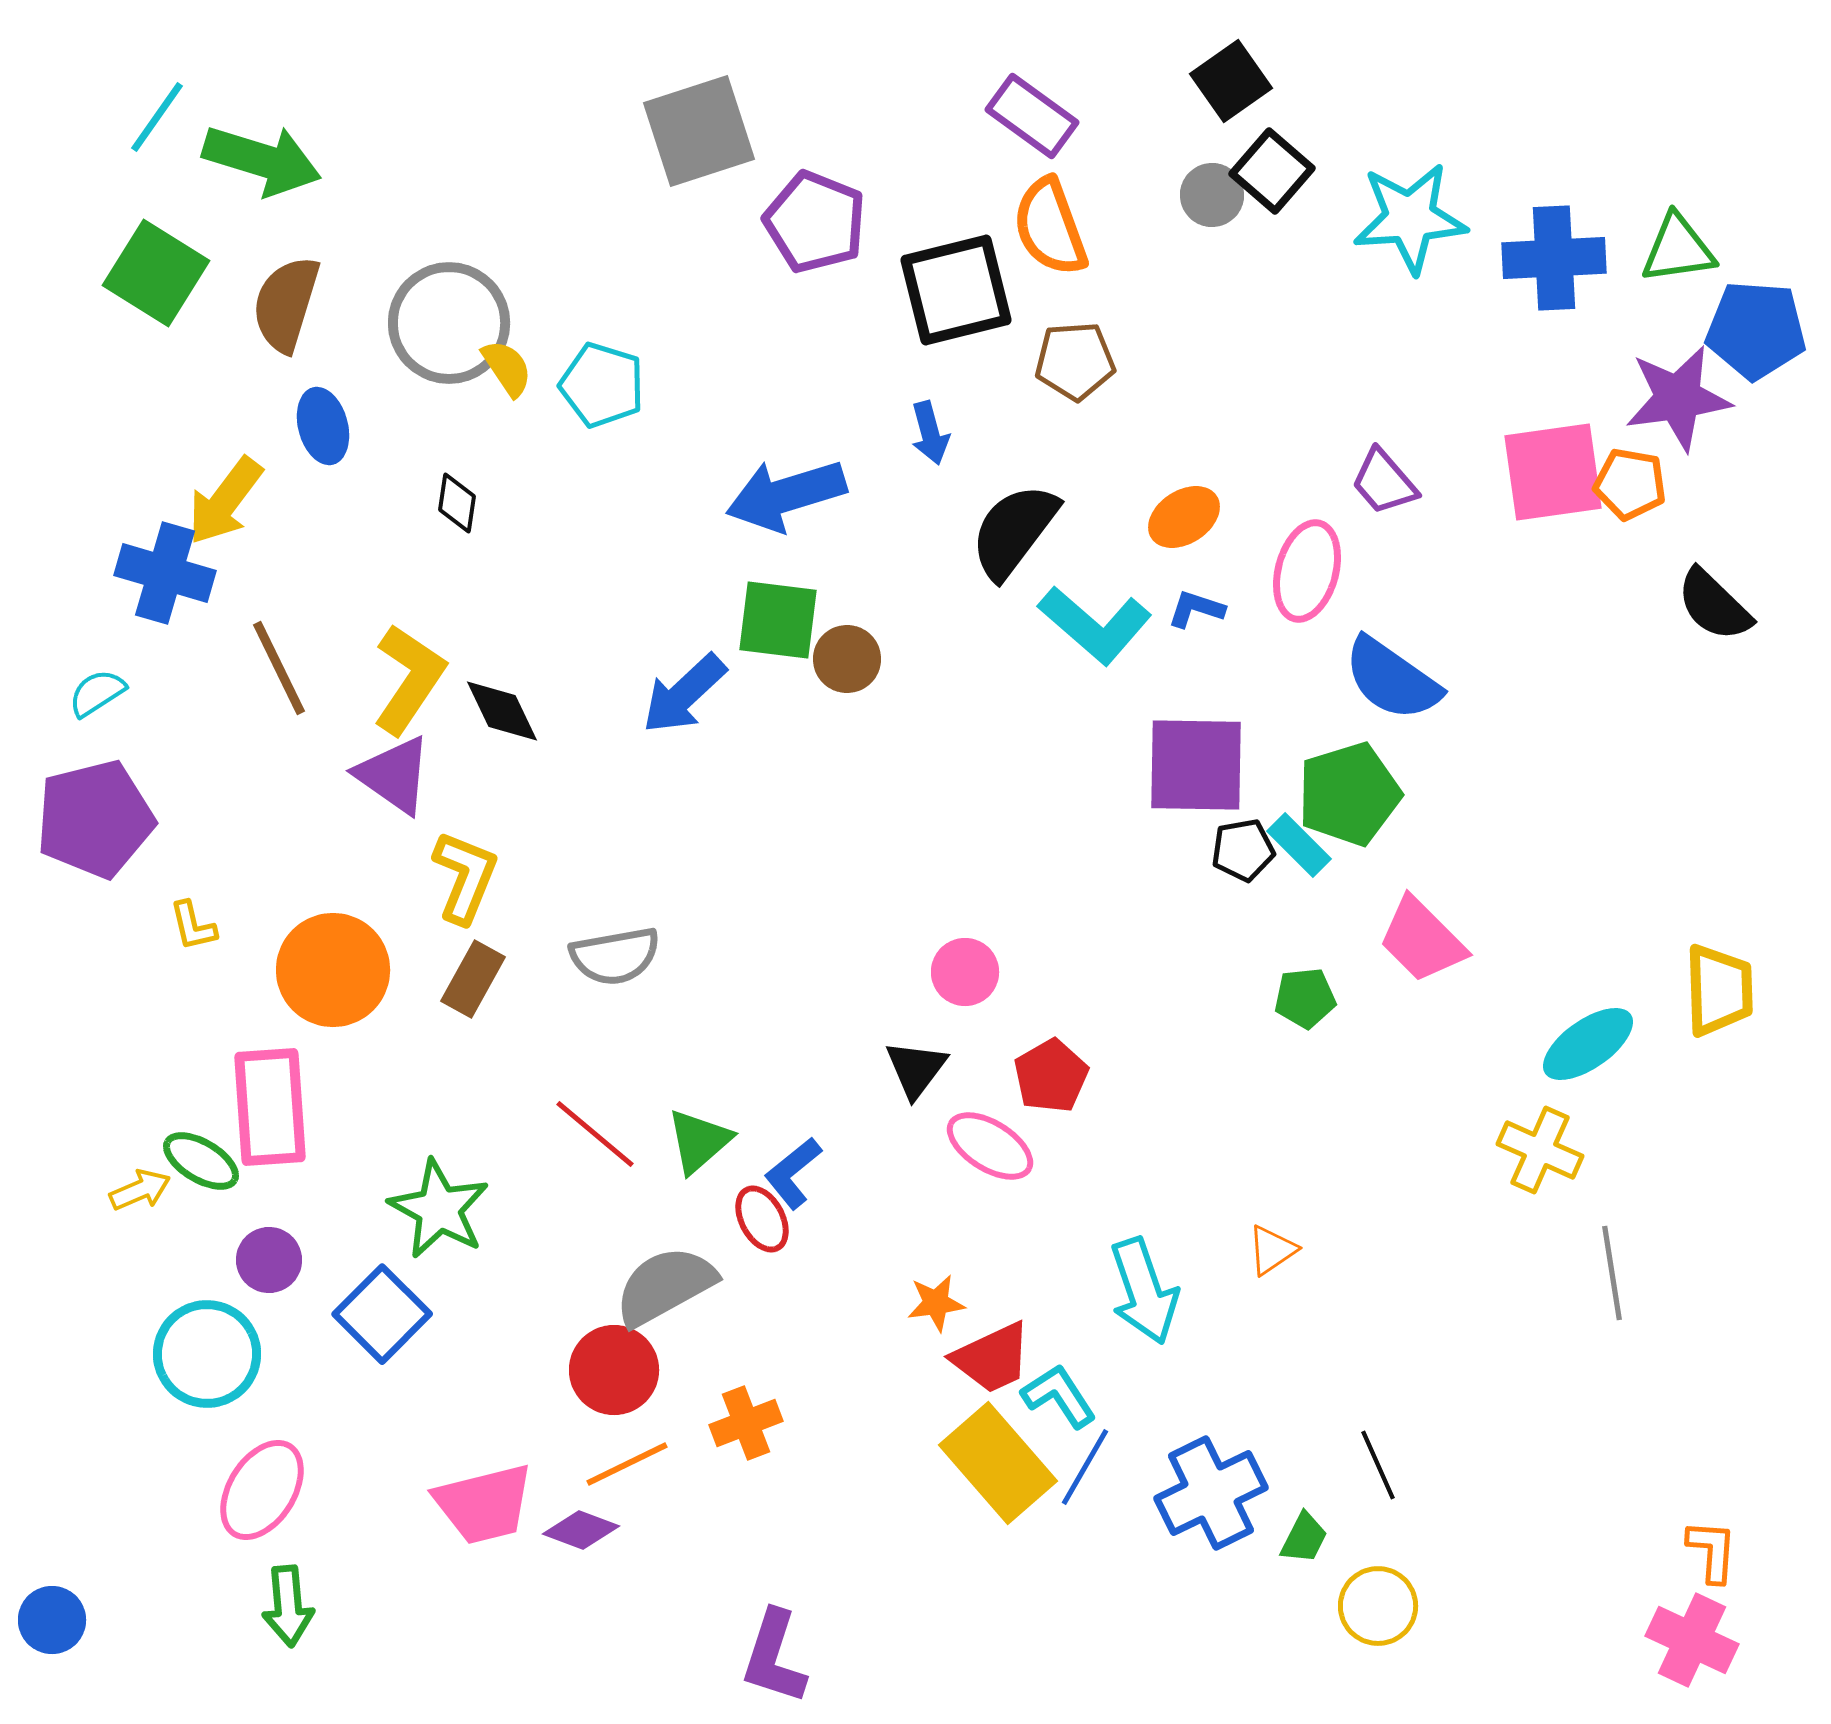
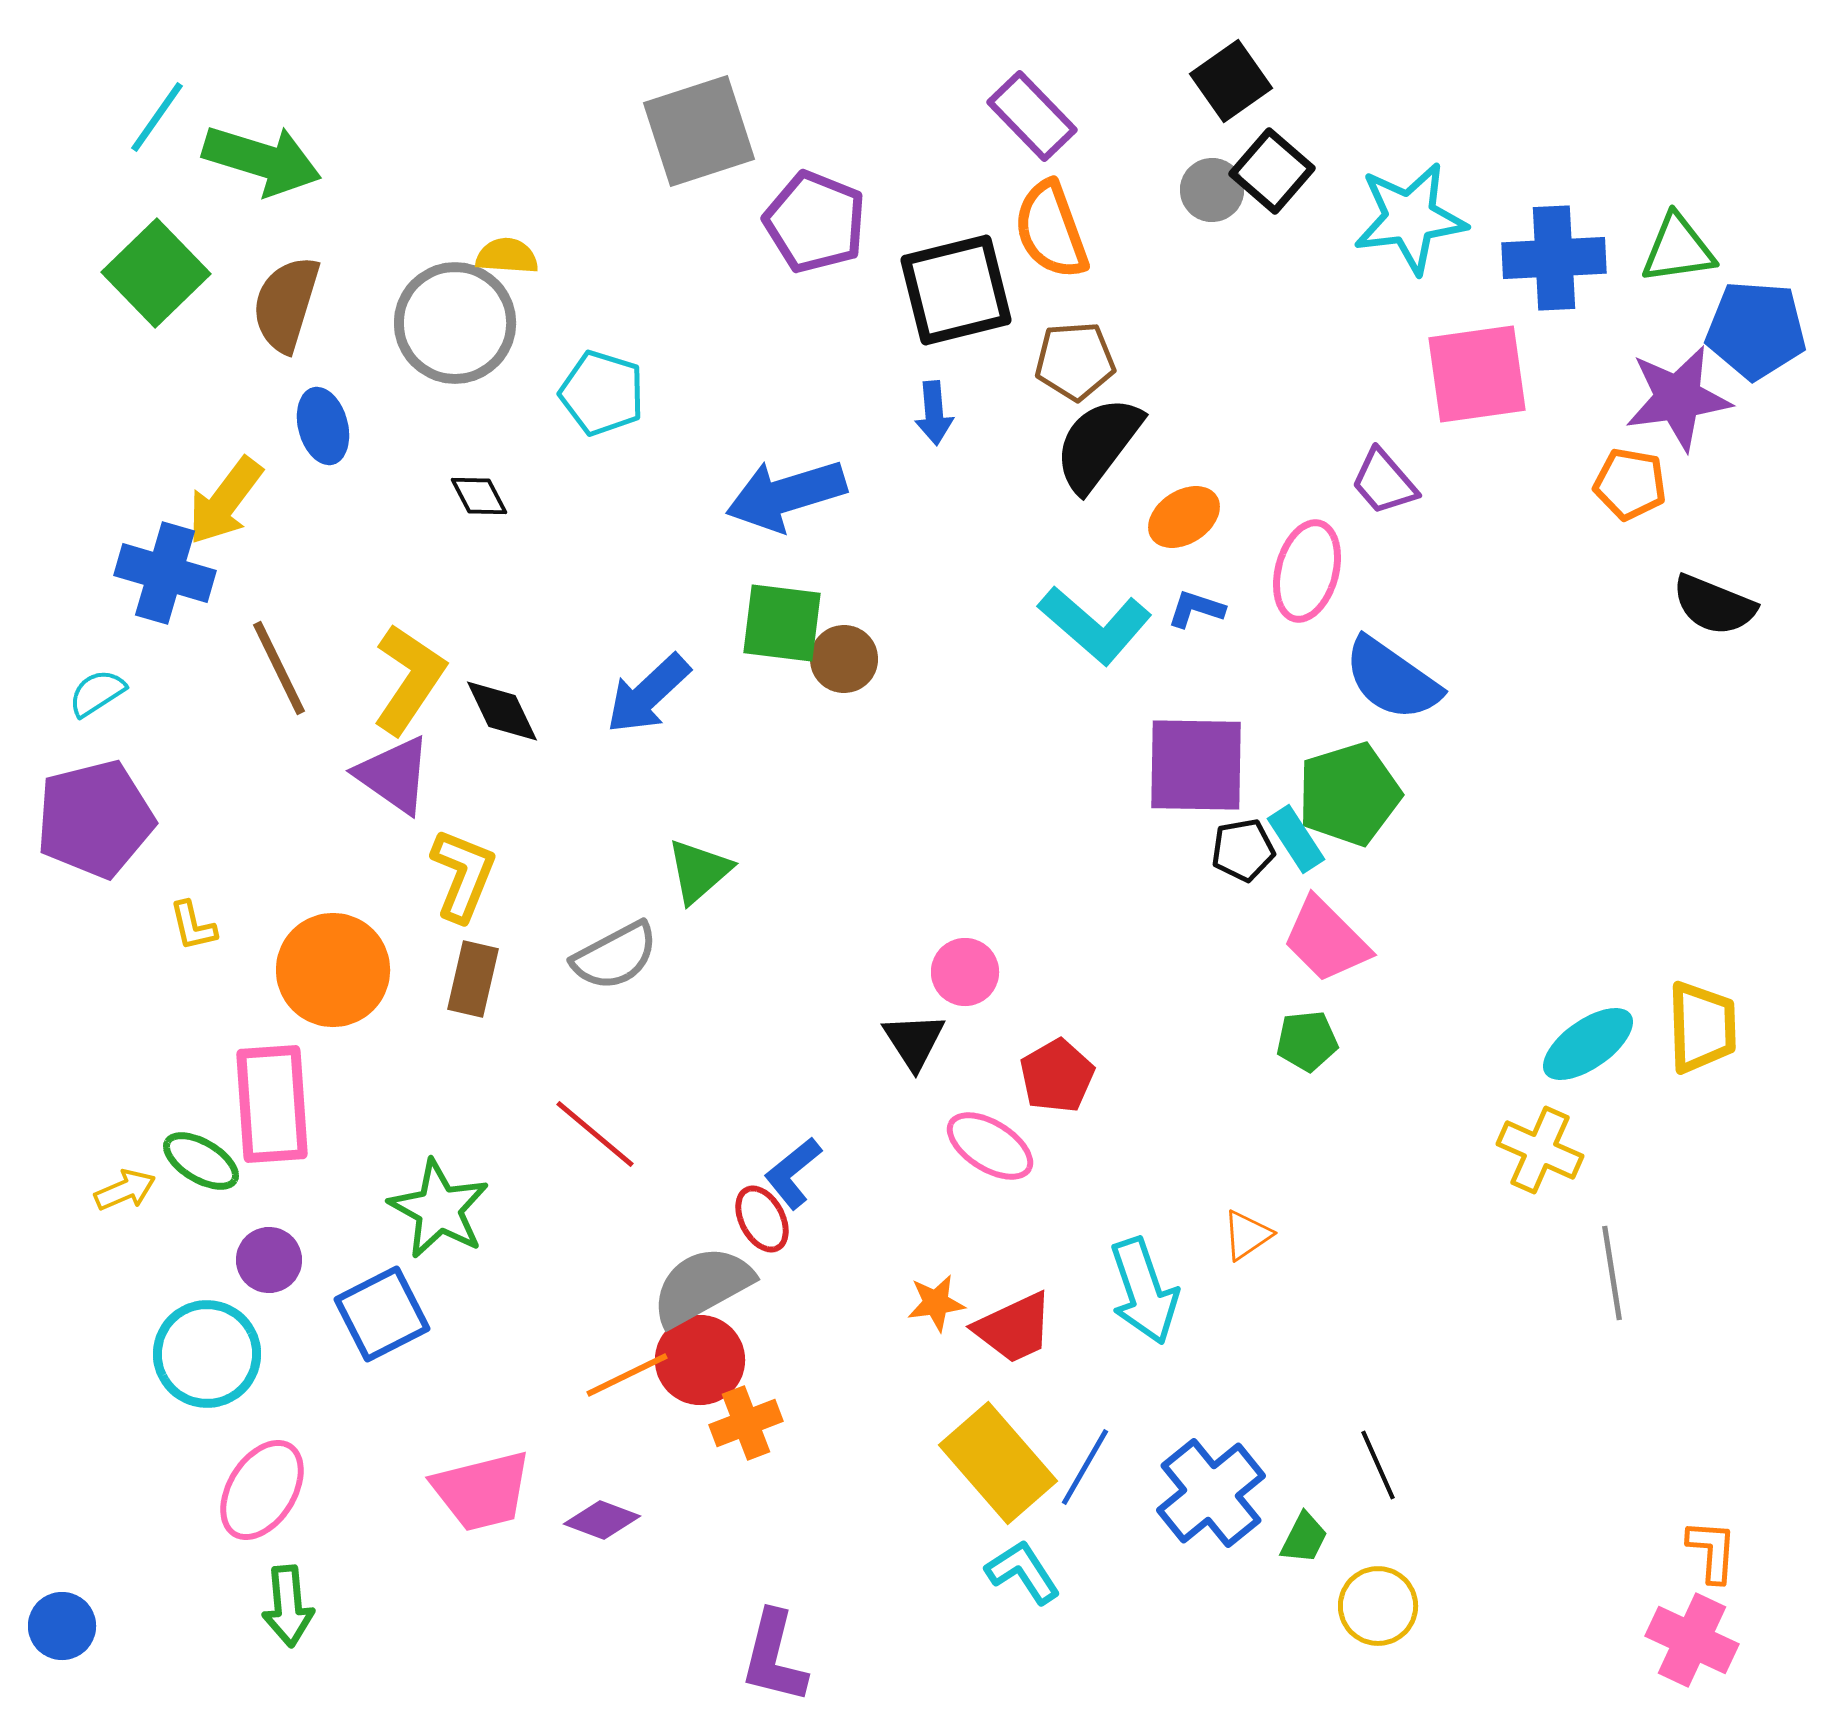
purple rectangle at (1032, 116): rotated 10 degrees clockwise
gray circle at (1212, 195): moved 5 px up
cyan star at (1410, 218): rotated 3 degrees counterclockwise
orange semicircle at (1050, 227): moved 1 px right, 3 px down
green square at (156, 273): rotated 14 degrees clockwise
gray circle at (449, 323): moved 6 px right
yellow semicircle at (507, 368): moved 112 px up; rotated 52 degrees counterclockwise
cyan pentagon at (602, 385): moved 8 px down
blue arrow at (930, 433): moved 4 px right, 20 px up; rotated 10 degrees clockwise
pink square at (1553, 472): moved 76 px left, 98 px up
black diamond at (457, 503): moved 22 px right, 7 px up; rotated 36 degrees counterclockwise
black semicircle at (1014, 531): moved 84 px right, 87 px up
black semicircle at (1714, 605): rotated 22 degrees counterclockwise
green square at (778, 620): moved 4 px right, 3 px down
brown circle at (847, 659): moved 3 px left
blue arrow at (684, 694): moved 36 px left
cyan rectangle at (1299, 845): moved 3 px left, 6 px up; rotated 12 degrees clockwise
yellow L-shape at (465, 877): moved 2 px left, 2 px up
pink trapezoid at (1422, 940): moved 96 px left
gray semicircle at (615, 956): rotated 18 degrees counterclockwise
brown rectangle at (473, 979): rotated 16 degrees counterclockwise
yellow trapezoid at (1719, 990): moved 17 px left, 37 px down
green pentagon at (1305, 998): moved 2 px right, 43 px down
black triangle at (916, 1069): moved 2 px left, 28 px up; rotated 10 degrees counterclockwise
red pentagon at (1051, 1076): moved 6 px right
pink rectangle at (270, 1107): moved 2 px right, 3 px up
green triangle at (699, 1141): moved 270 px up
yellow arrow at (140, 1190): moved 15 px left
orange triangle at (1272, 1250): moved 25 px left, 15 px up
gray semicircle at (665, 1286): moved 37 px right
blue square at (382, 1314): rotated 18 degrees clockwise
red trapezoid at (992, 1358): moved 22 px right, 30 px up
red circle at (614, 1370): moved 86 px right, 10 px up
cyan L-shape at (1059, 1396): moved 36 px left, 176 px down
orange line at (627, 1464): moved 89 px up
blue cross at (1211, 1493): rotated 13 degrees counterclockwise
pink trapezoid at (484, 1504): moved 2 px left, 13 px up
purple diamond at (581, 1530): moved 21 px right, 10 px up
blue circle at (52, 1620): moved 10 px right, 6 px down
purple L-shape at (774, 1657): rotated 4 degrees counterclockwise
